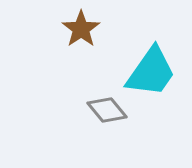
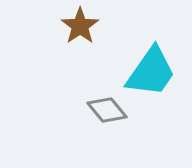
brown star: moved 1 px left, 3 px up
